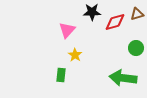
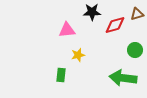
red diamond: moved 3 px down
pink triangle: rotated 42 degrees clockwise
green circle: moved 1 px left, 2 px down
yellow star: moved 3 px right; rotated 24 degrees clockwise
